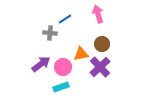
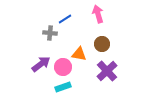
orange triangle: moved 2 px left; rotated 21 degrees clockwise
purple cross: moved 7 px right, 4 px down
cyan rectangle: moved 2 px right
